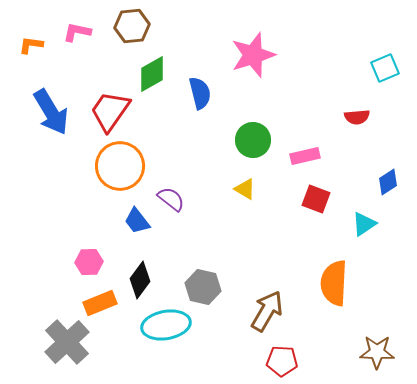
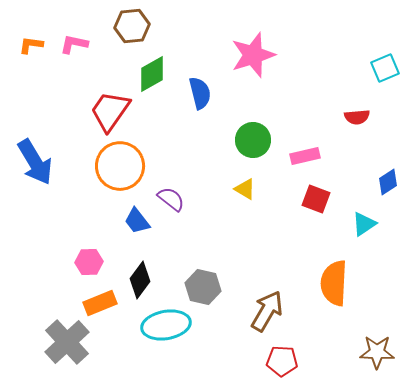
pink L-shape: moved 3 px left, 12 px down
blue arrow: moved 16 px left, 50 px down
